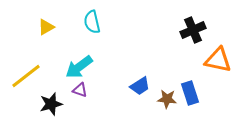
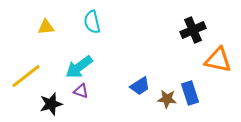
yellow triangle: rotated 24 degrees clockwise
purple triangle: moved 1 px right, 1 px down
